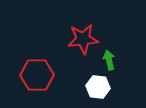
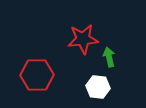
green arrow: moved 3 px up
